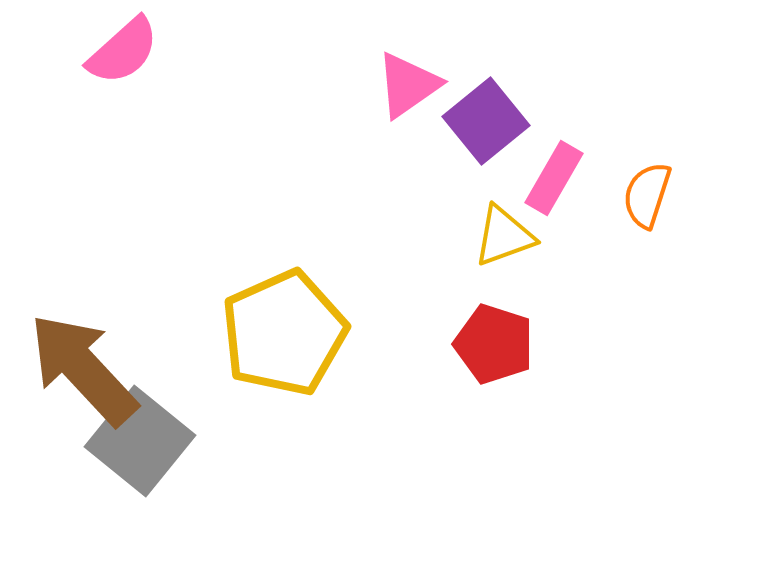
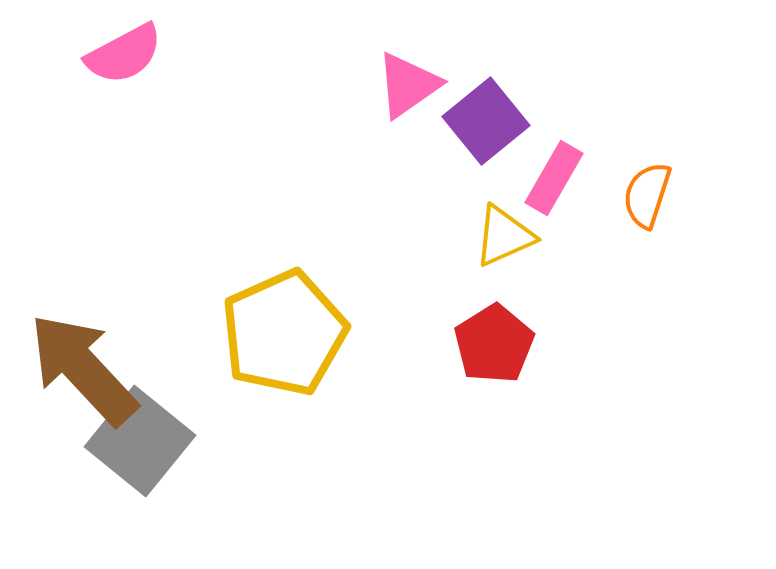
pink semicircle: moved 1 px right, 3 px down; rotated 14 degrees clockwise
yellow triangle: rotated 4 degrees counterclockwise
red pentagon: rotated 22 degrees clockwise
